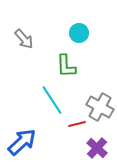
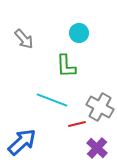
cyan line: rotated 36 degrees counterclockwise
